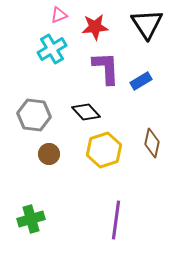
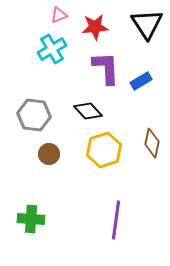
black diamond: moved 2 px right, 1 px up
green cross: rotated 20 degrees clockwise
